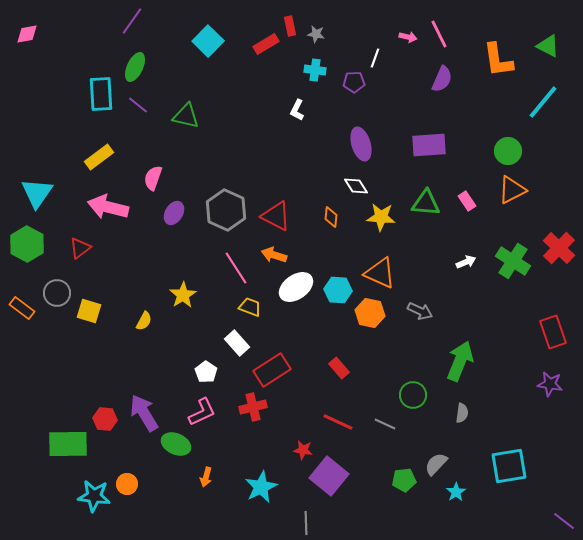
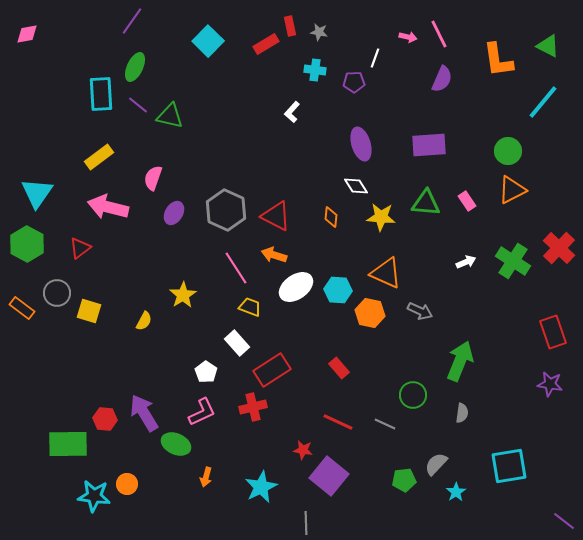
gray star at (316, 34): moved 3 px right, 2 px up
white L-shape at (297, 110): moved 5 px left, 2 px down; rotated 15 degrees clockwise
green triangle at (186, 116): moved 16 px left
orange triangle at (380, 273): moved 6 px right
